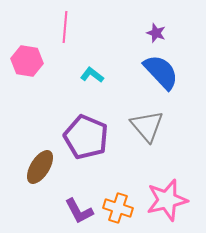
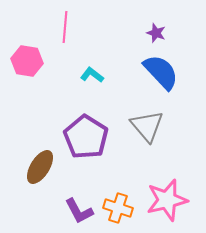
purple pentagon: rotated 9 degrees clockwise
